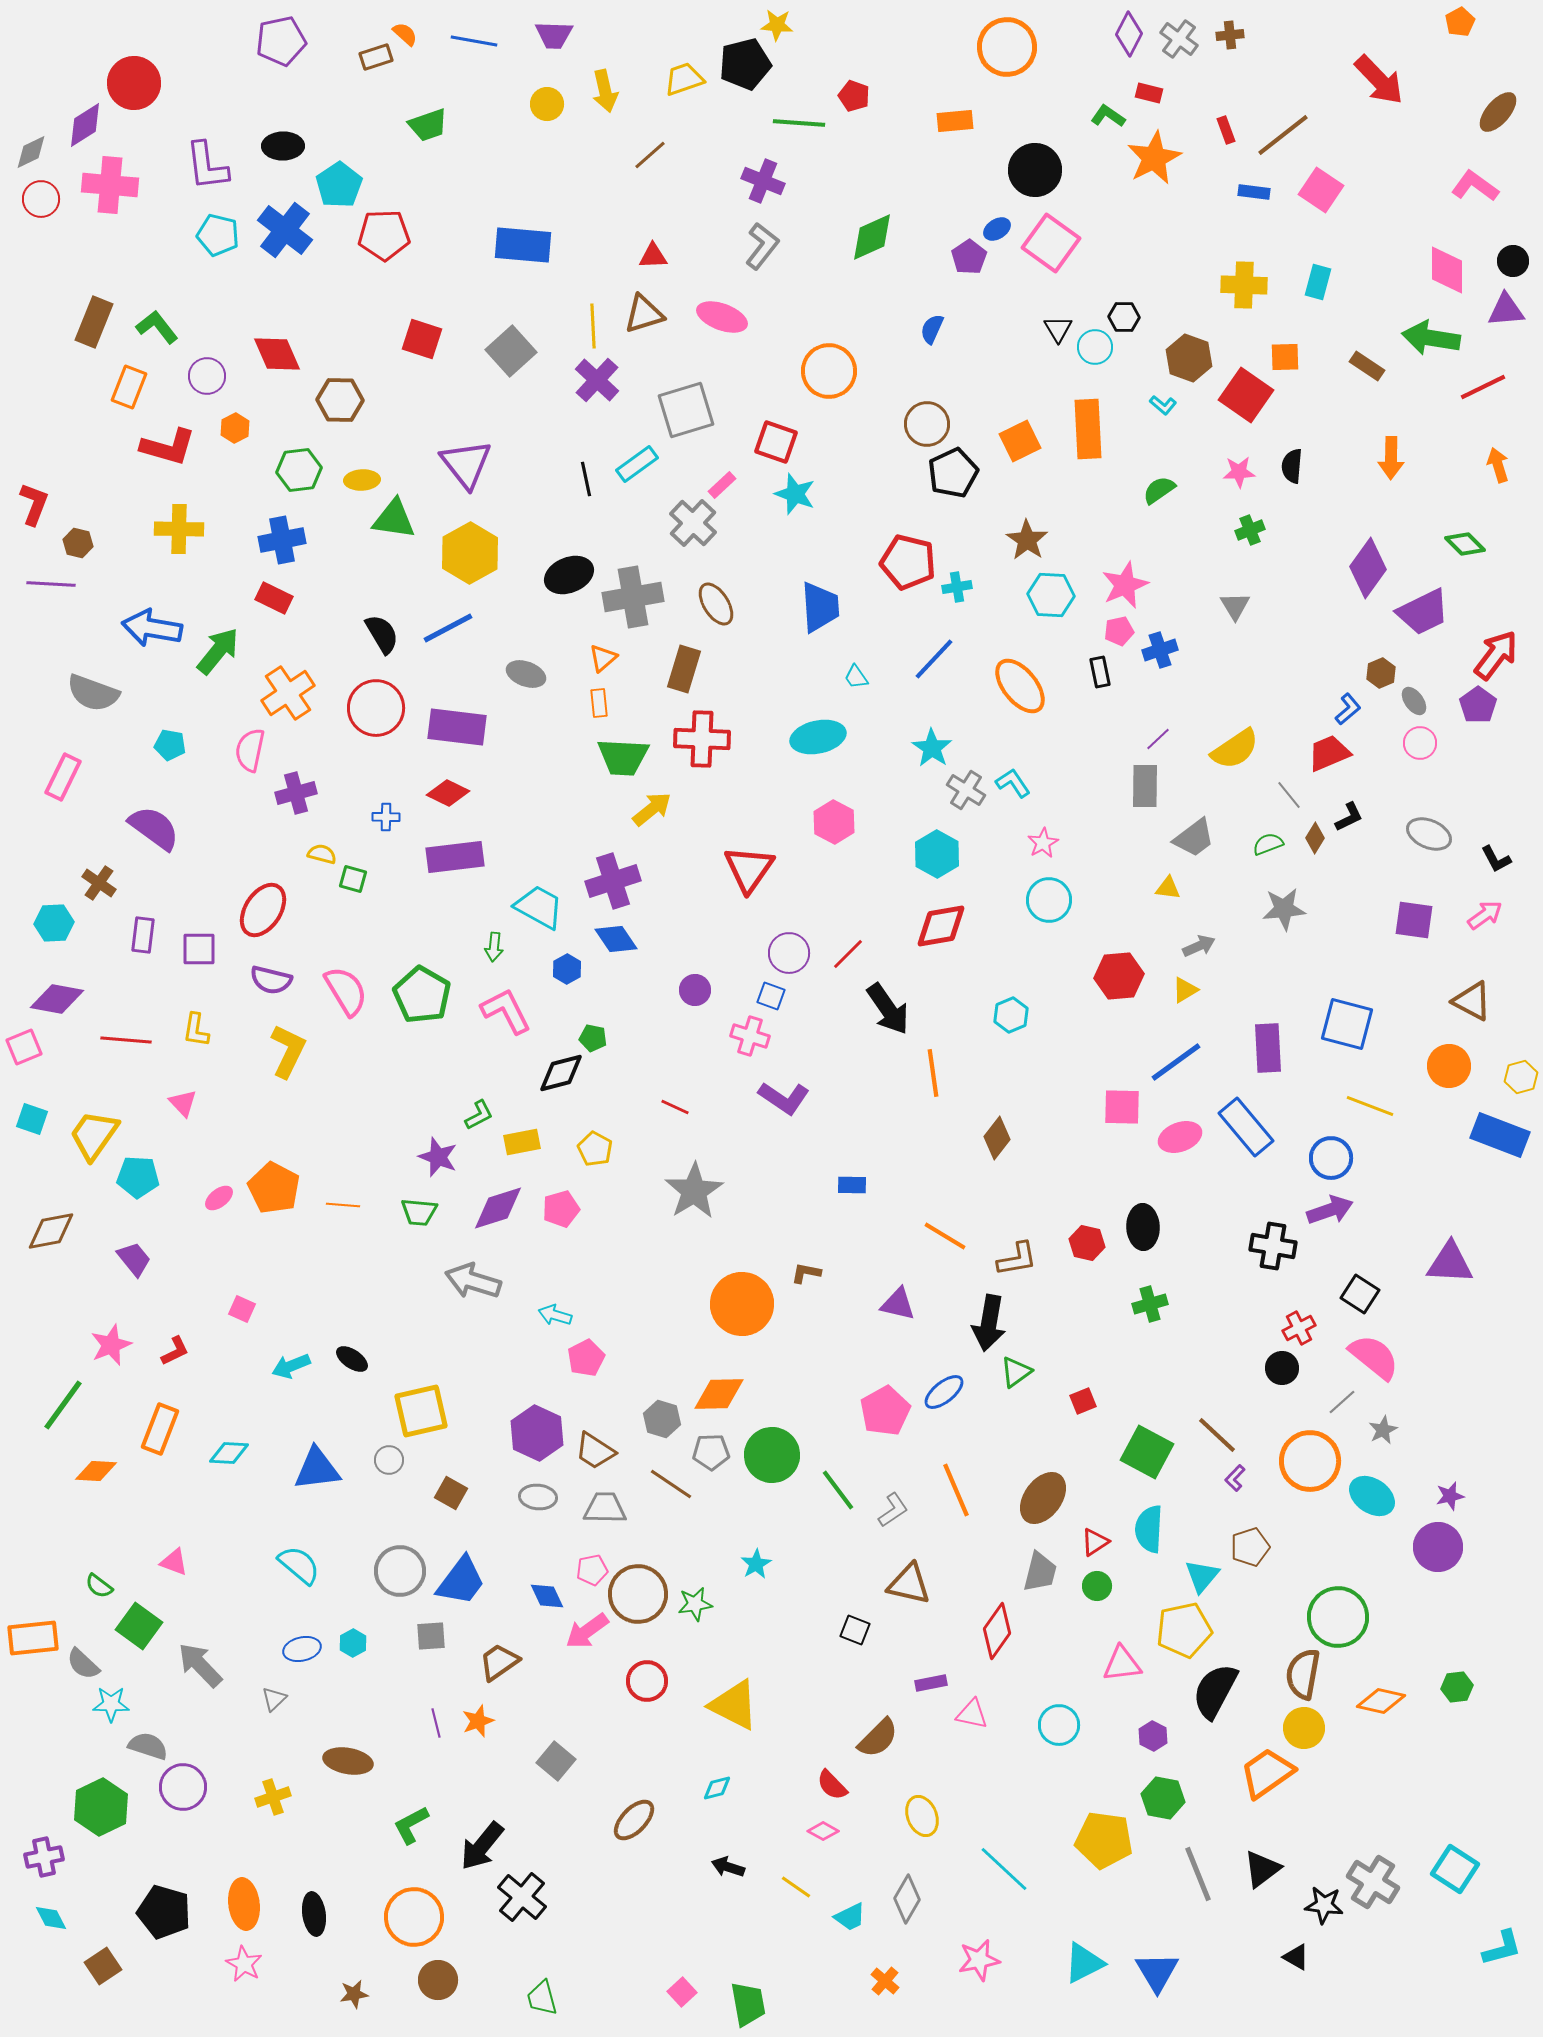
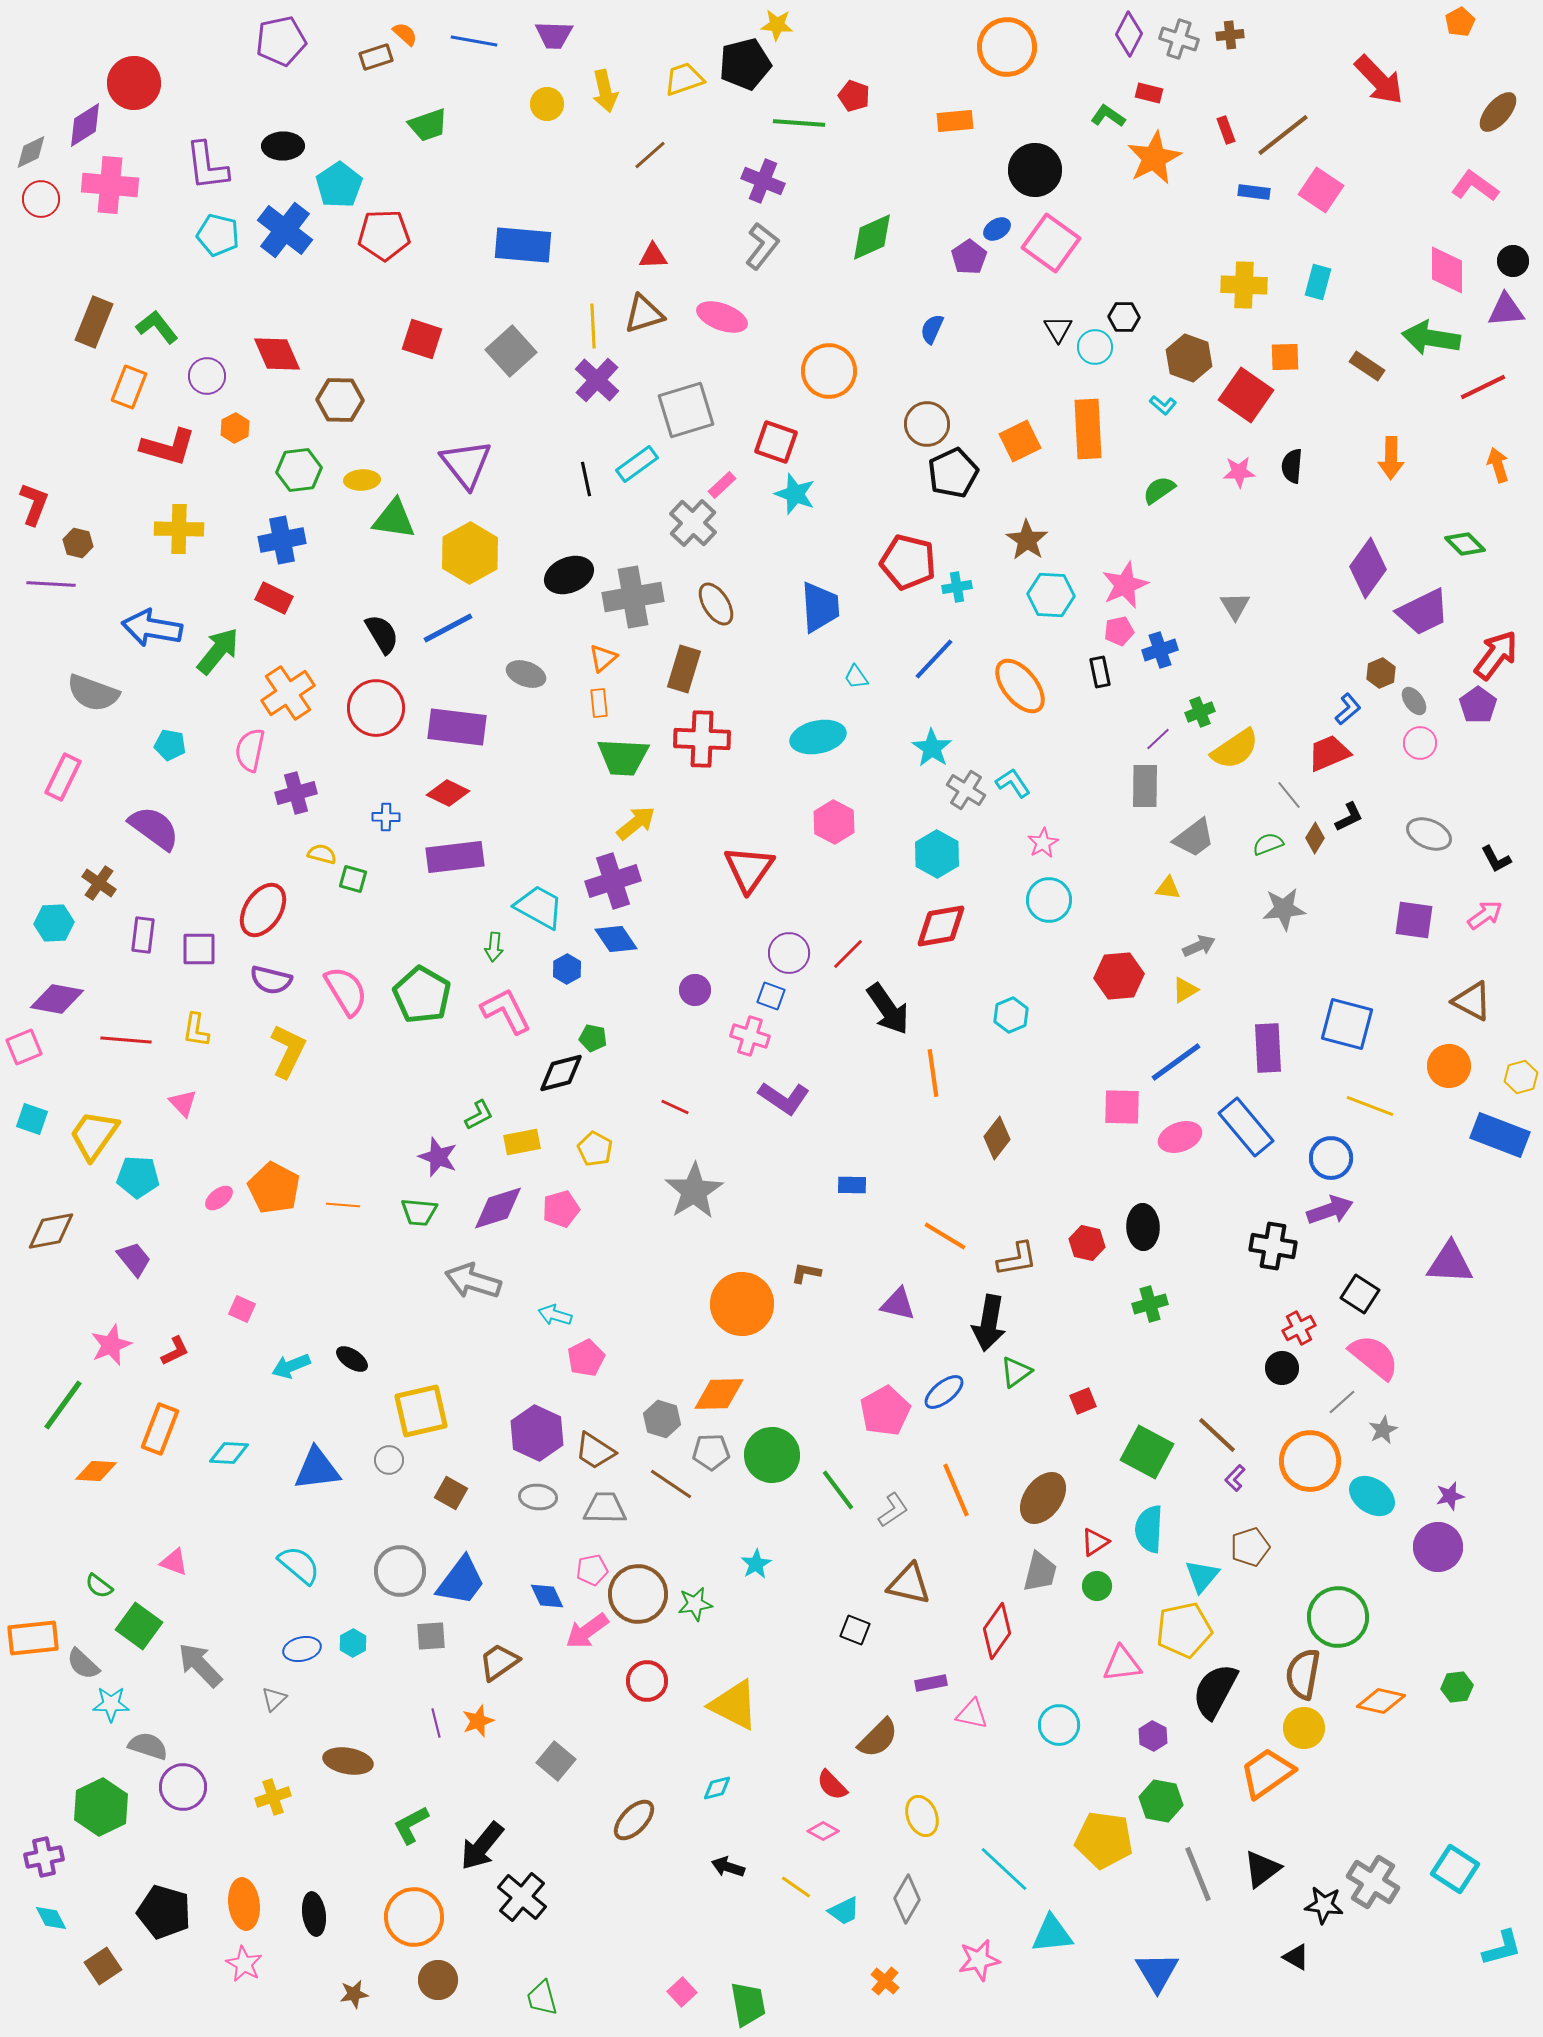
gray cross at (1179, 39): rotated 18 degrees counterclockwise
green cross at (1250, 530): moved 50 px left, 182 px down
yellow arrow at (652, 809): moved 16 px left, 14 px down
green hexagon at (1163, 1798): moved 2 px left, 3 px down
cyan trapezoid at (850, 1917): moved 6 px left, 6 px up
cyan triangle at (1084, 1963): moved 32 px left, 29 px up; rotated 21 degrees clockwise
